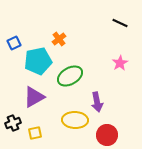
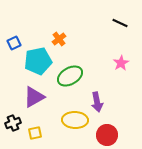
pink star: moved 1 px right
